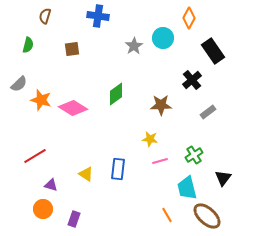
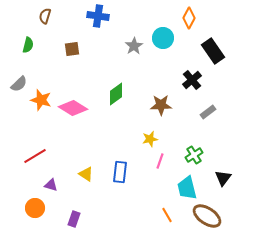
yellow star: rotated 21 degrees counterclockwise
pink line: rotated 56 degrees counterclockwise
blue rectangle: moved 2 px right, 3 px down
orange circle: moved 8 px left, 1 px up
brown ellipse: rotated 8 degrees counterclockwise
